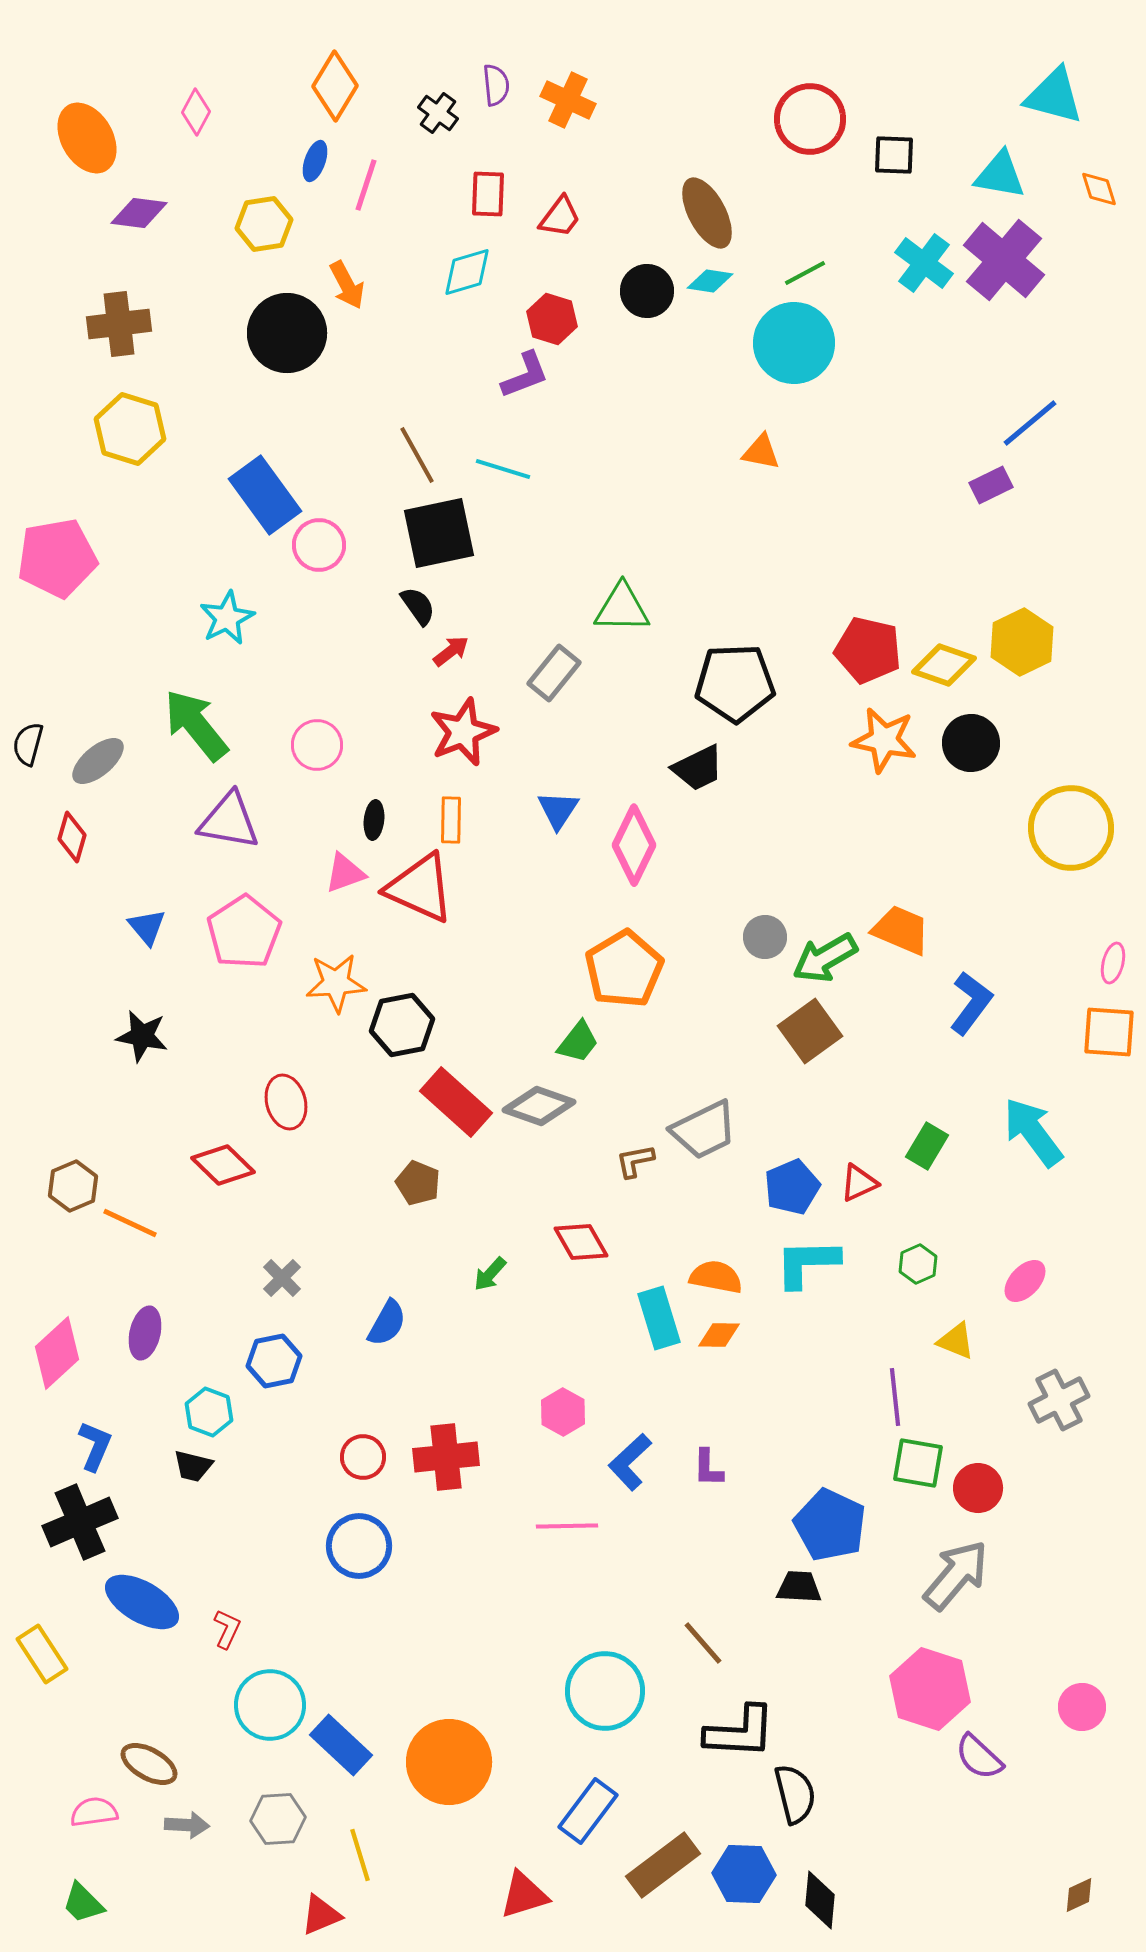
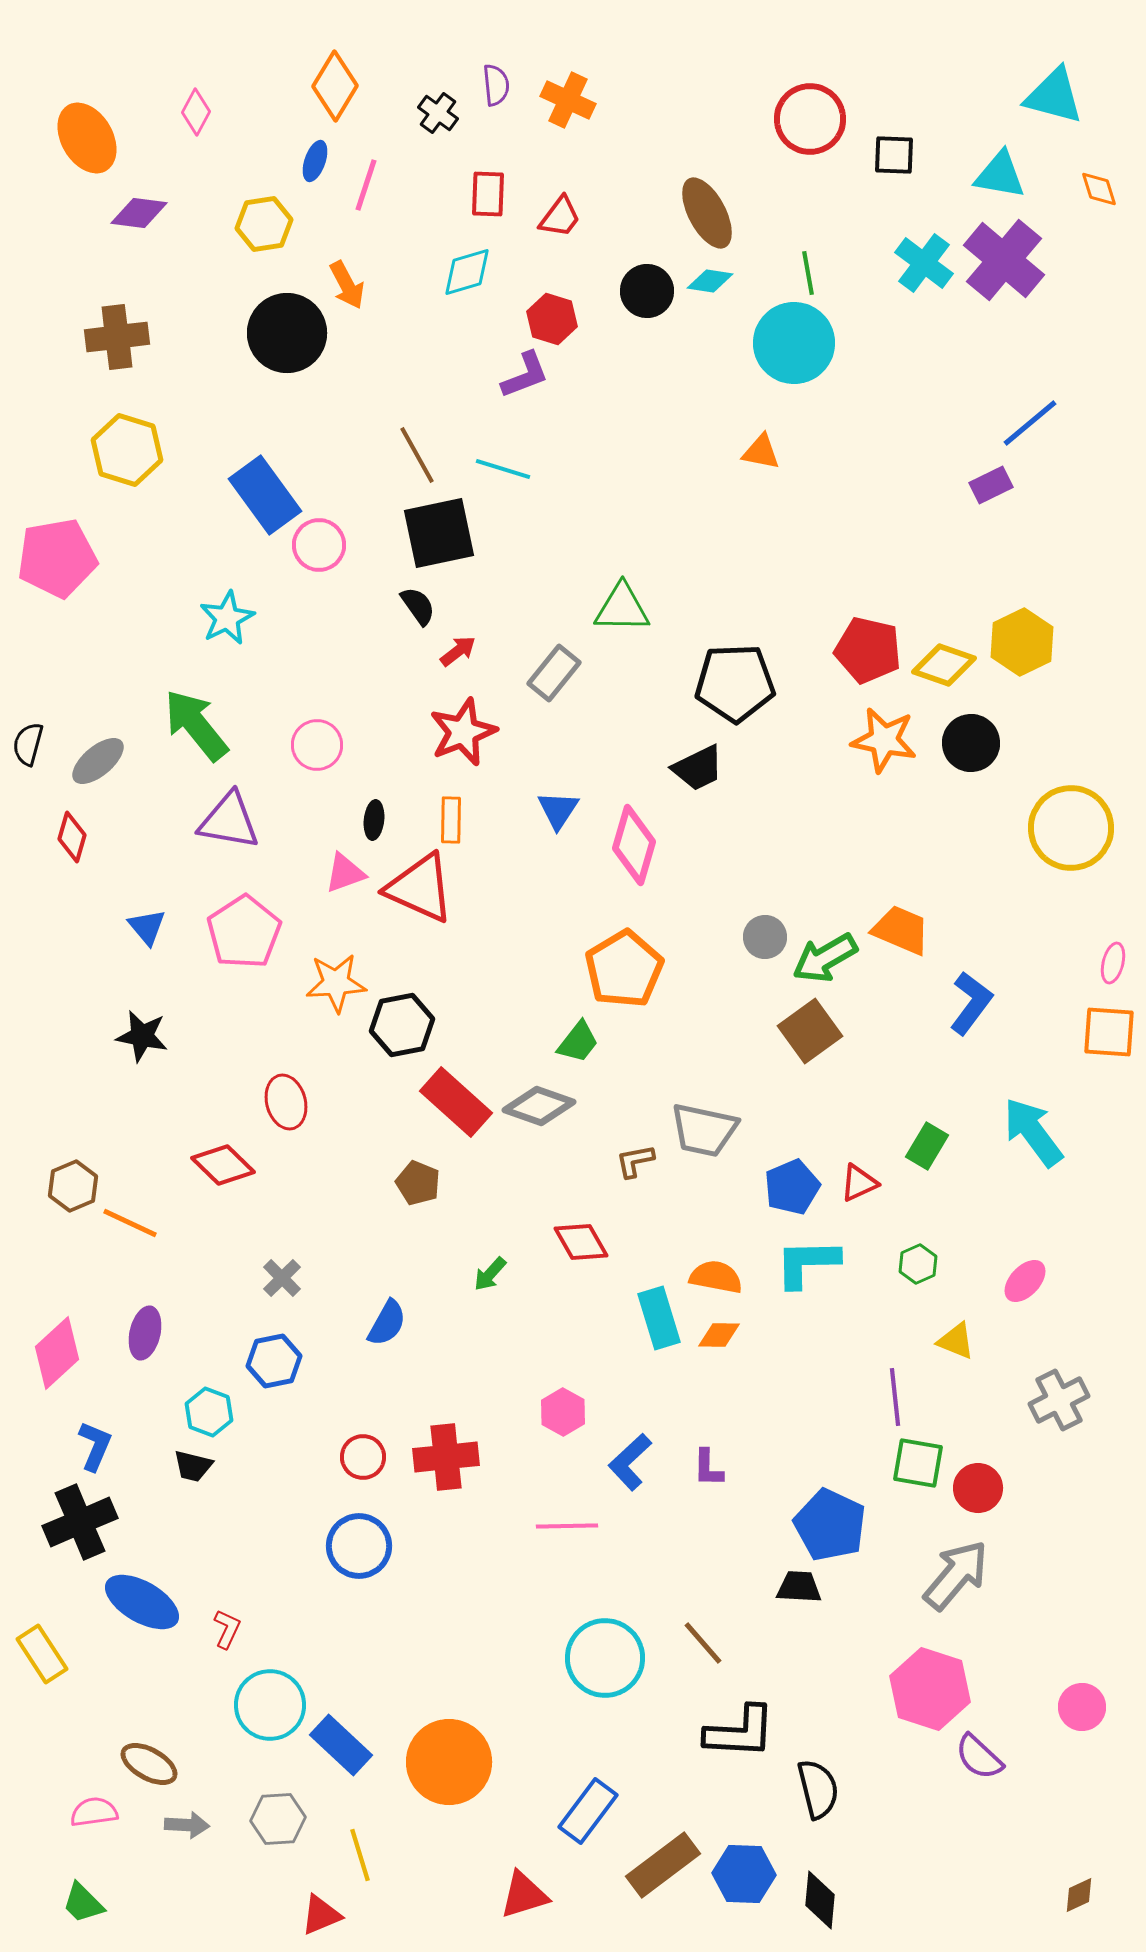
green line at (805, 273): moved 3 px right; rotated 72 degrees counterclockwise
brown cross at (119, 324): moved 2 px left, 13 px down
yellow hexagon at (130, 429): moved 3 px left, 21 px down
red arrow at (451, 651): moved 7 px right
pink diamond at (634, 845): rotated 10 degrees counterclockwise
gray trapezoid at (704, 1130): rotated 38 degrees clockwise
cyan circle at (605, 1691): moved 33 px up
black semicircle at (795, 1794): moved 23 px right, 5 px up
